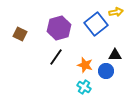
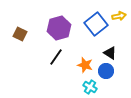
yellow arrow: moved 3 px right, 4 px down
black triangle: moved 5 px left, 2 px up; rotated 32 degrees clockwise
cyan cross: moved 6 px right
